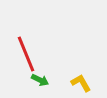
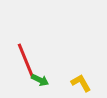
red line: moved 7 px down
